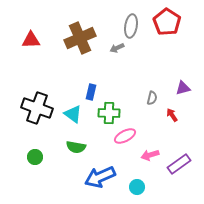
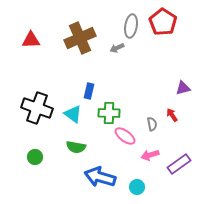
red pentagon: moved 4 px left
blue rectangle: moved 2 px left, 1 px up
gray semicircle: moved 26 px down; rotated 24 degrees counterclockwise
pink ellipse: rotated 65 degrees clockwise
blue arrow: rotated 40 degrees clockwise
